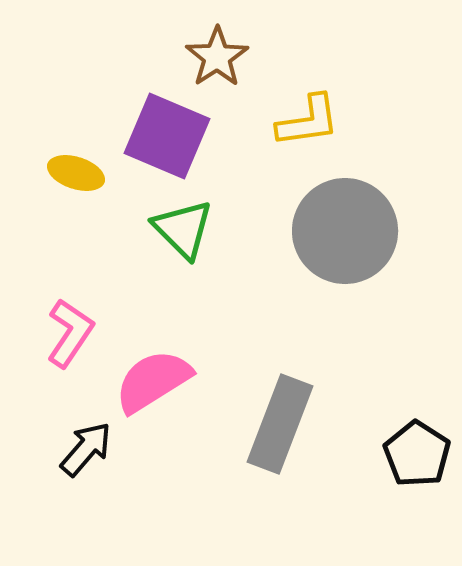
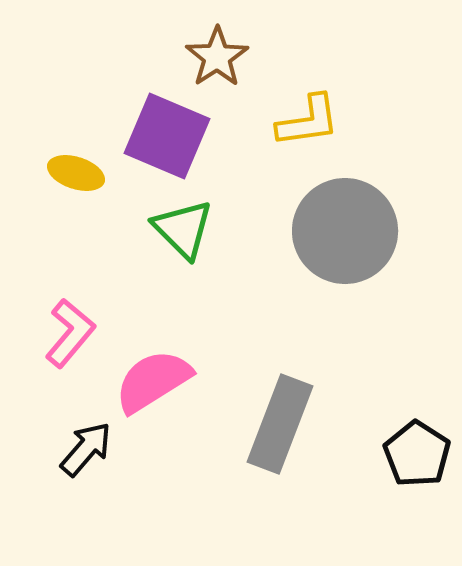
pink L-shape: rotated 6 degrees clockwise
